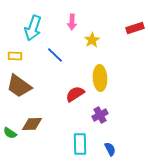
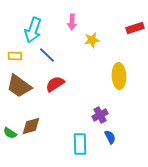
cyan arrow: moved 2 px down
yellow star: rotated 21 degrees clockwise
blue line: moved 8 px left
yellow ellipse: moved 19 px right, 2 px up
red semicircle: moved 20 px left, 10 px up
brown diamond: moved 1 px left, 2 px down; rotated 15 degrees counterclockwise
blue semicircle: moved 12 px up
